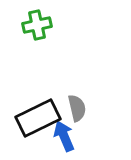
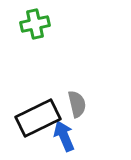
green cross: moved 2 px left, 1 px up
gray semicircle: moved 4 px up
